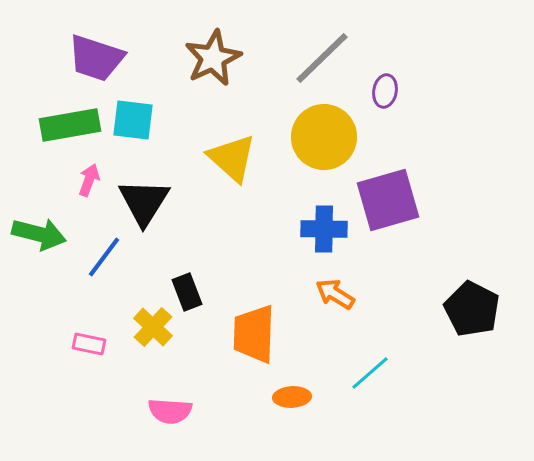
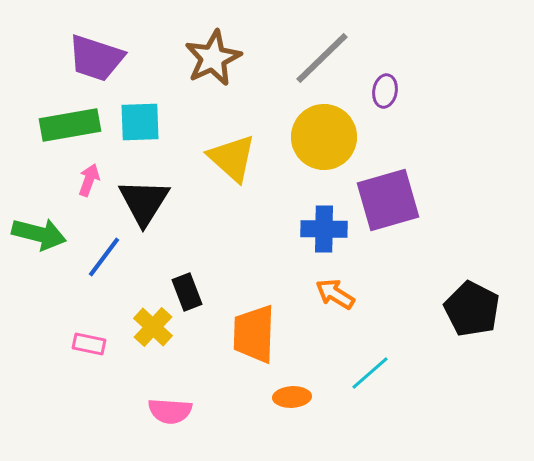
cyan square: moved 7 px right, 2 px down; rotated 9 degrees counterclockwise
